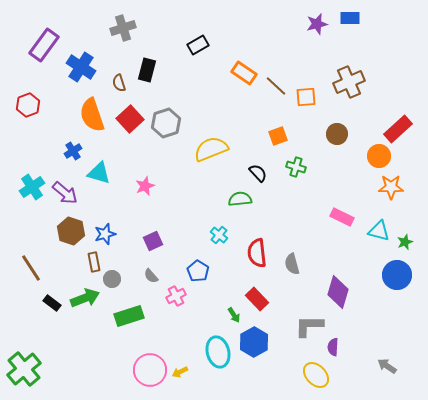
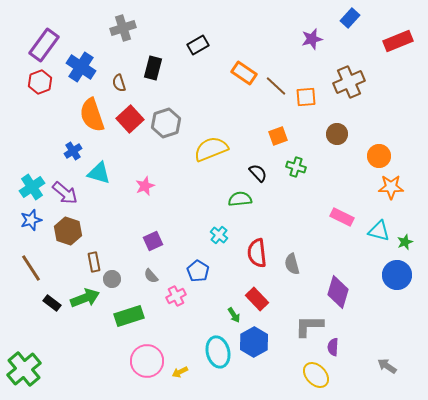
blue rectangle at (350, 18): rotated 48 degrees counterclockwise
purple star at (317, 24): moved 5 px left, 15 px down
black rectangle at (147, 70): moved 6 px right, 2 px up
red hexagon at (28, 105): moved 12 px right, 23 px up
red rectangle at (398, 129): moved 88 px up; rotated 20 degrees clockwise
brown hexagon at (71, 231): moved 3 px left
blue star at (105, 234): moved 74 px left, 14 px up
pink circle at (150, 370): moved 3 px left, 9 px up
